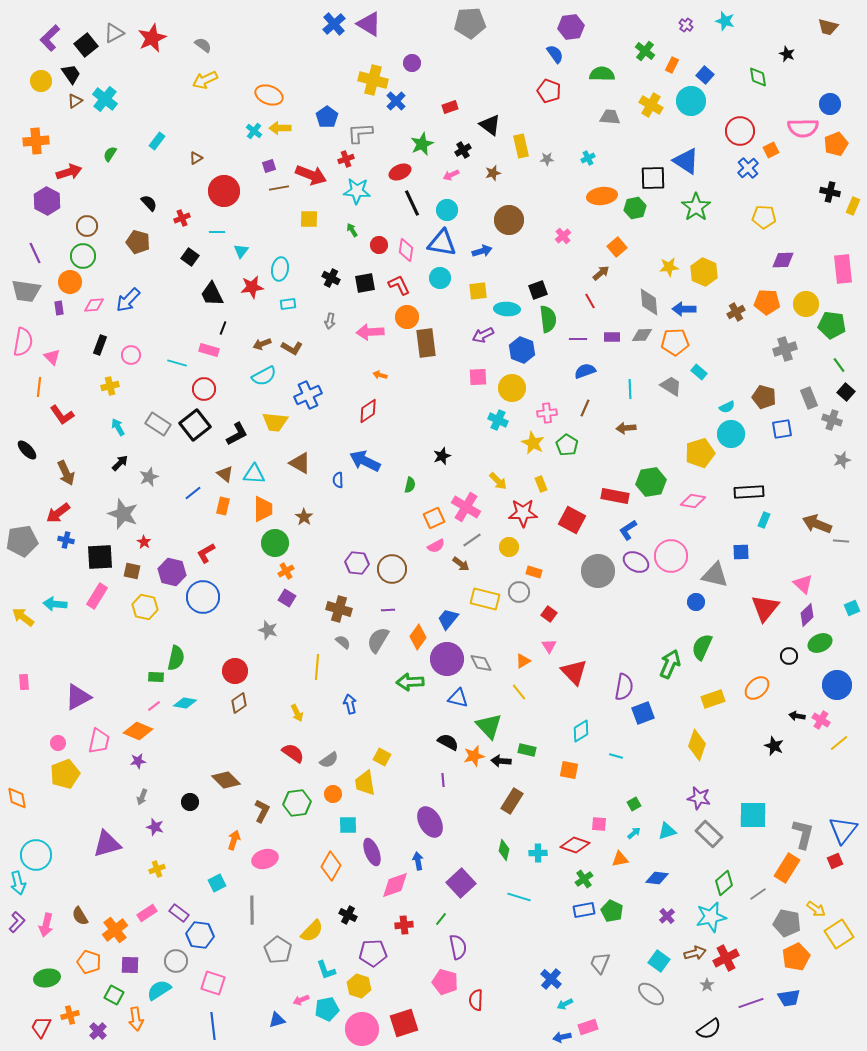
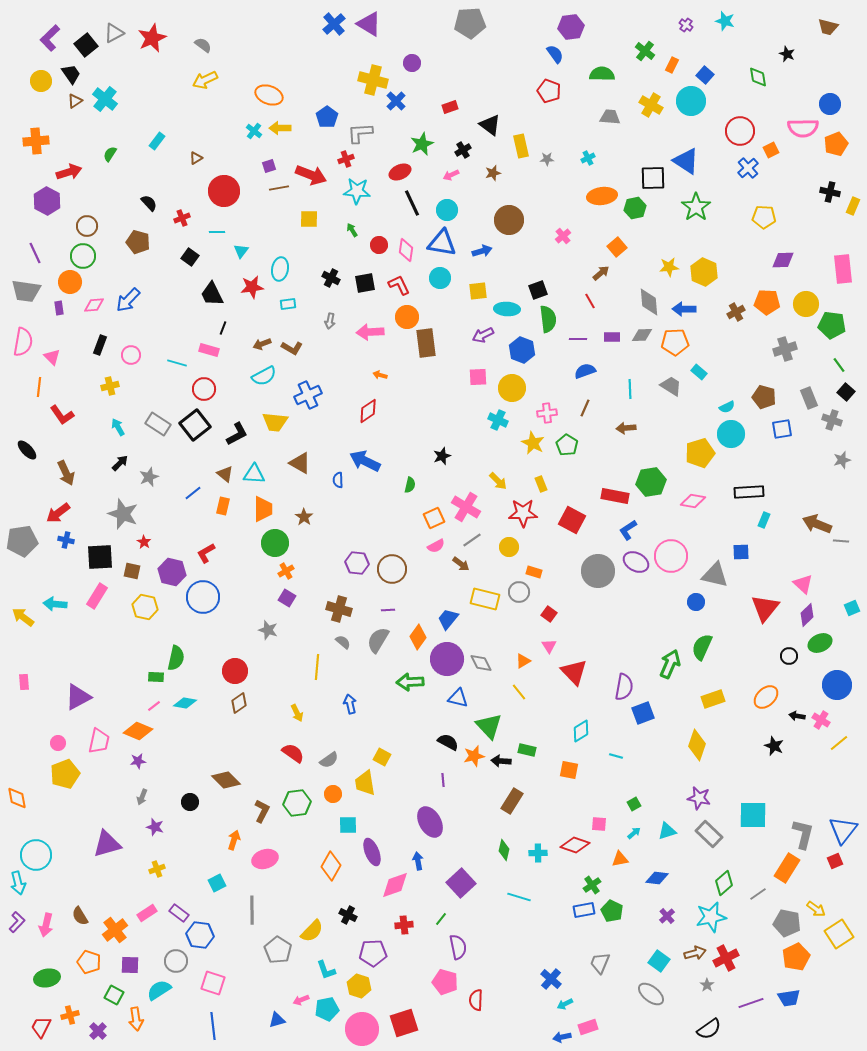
orange ellipse at (757, 688): moved 9 px right, 9 px down
green cross at (584, 879): moved 8 px right, 6 px down
